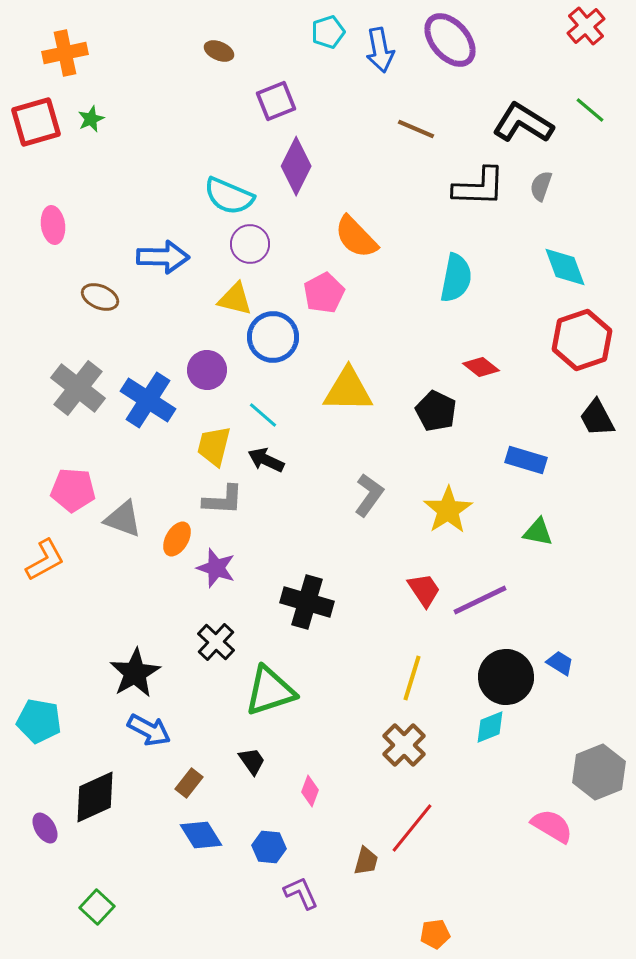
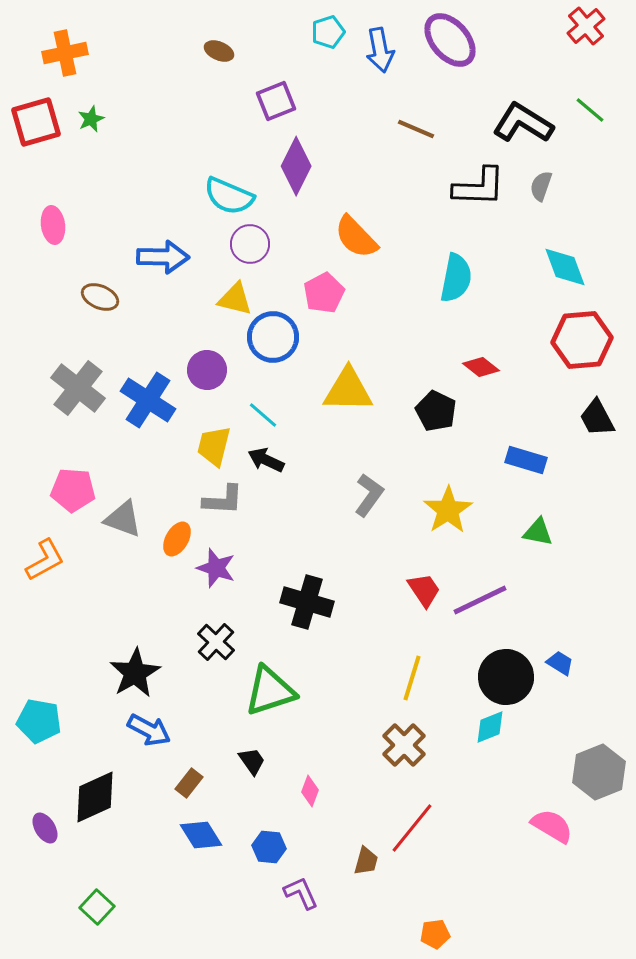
red hexagon at (582, 340): rotated 14 degrees clockwise
